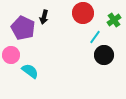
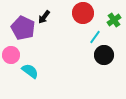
black arrow: rotated 24 degrees clockwise
